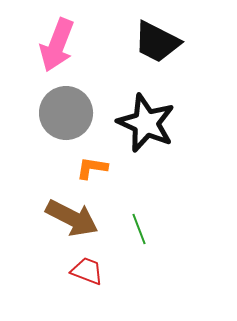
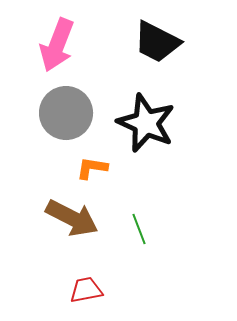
red trapezoid: moved 1 px left, 19 px down; rotated 32 degrees counterclockwise
